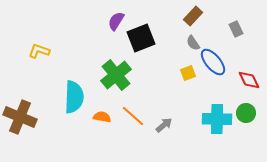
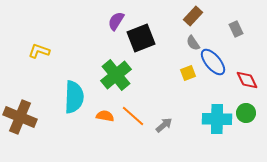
red diamond: moved 2 px left
orange semicircle: moved 3 px right, 1 px up
